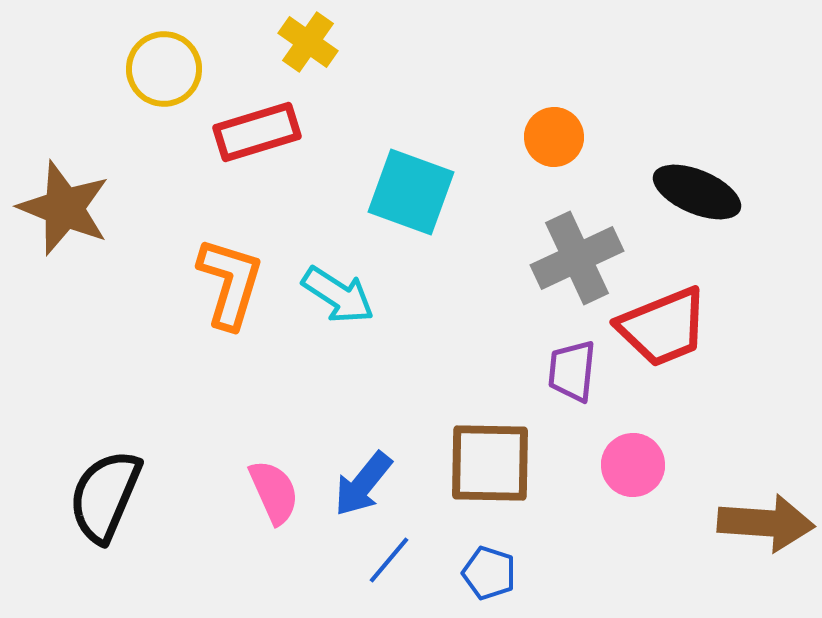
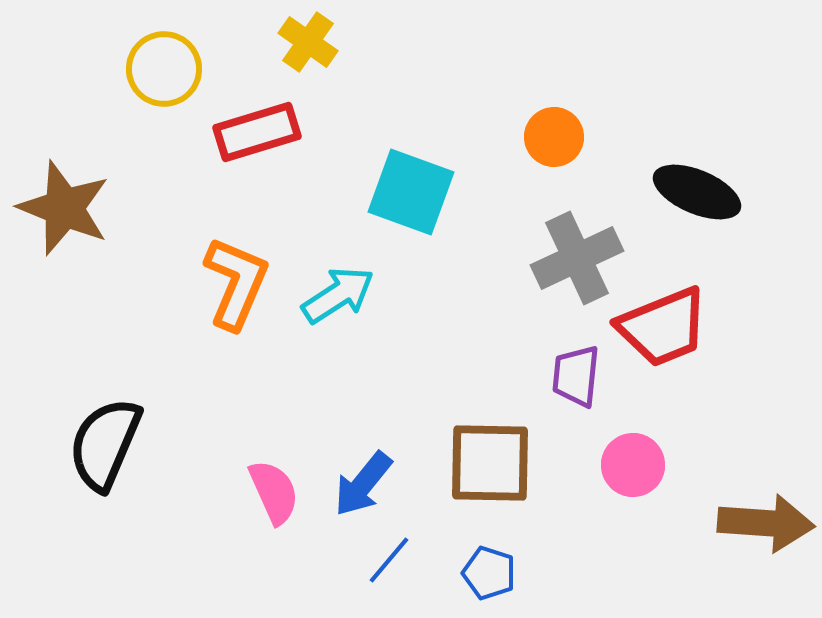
orange L-shape: moved 6 px right; rotated 6 degrees clockwise
cyan arrow: rotated 66 degrees counterclockwise
purple trapezoid: moved 4 px right, 5 px down
black semicircle: moved 52 px up
